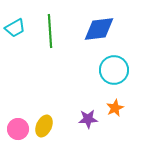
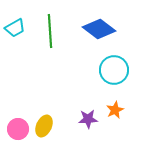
blue diamond: rotated 44 degrees clockwise
orange star: moved 2 px down
